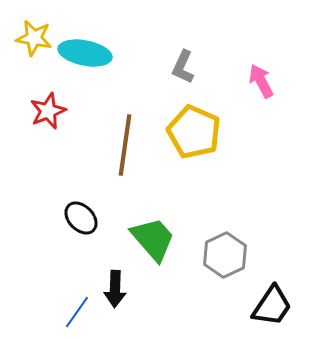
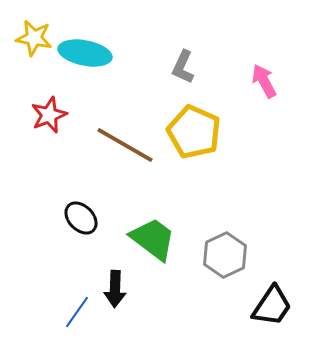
pink arrow: moved 3 px right
red star: moved 1 px right, 4 px down
brown line: rotated 68 degrees counterclockwise
green trapezoid: rotated 12 degrees counterclockwise
